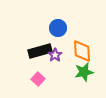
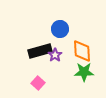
blue circle: moved 2 px right, 1 px down
green star: rotated 12 degrees clockwise
pink square: moved 4 px down
